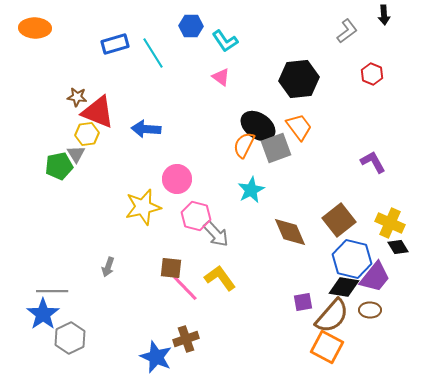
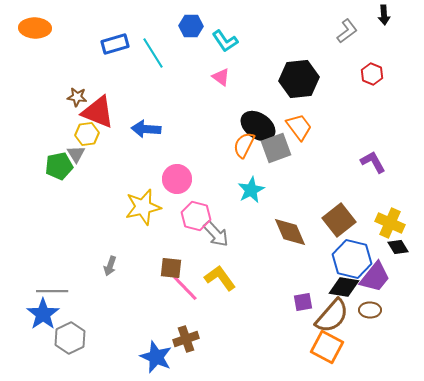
gray arrow at (108, 267): moved 2 px right, 1 px up
